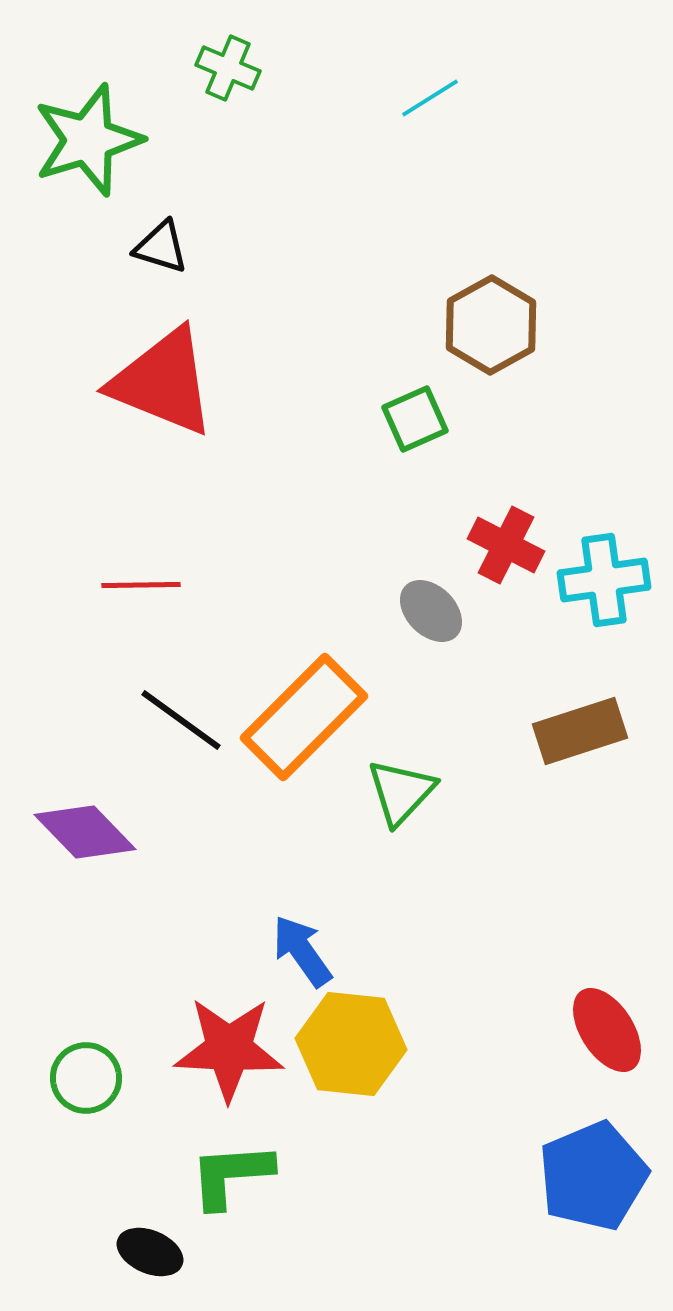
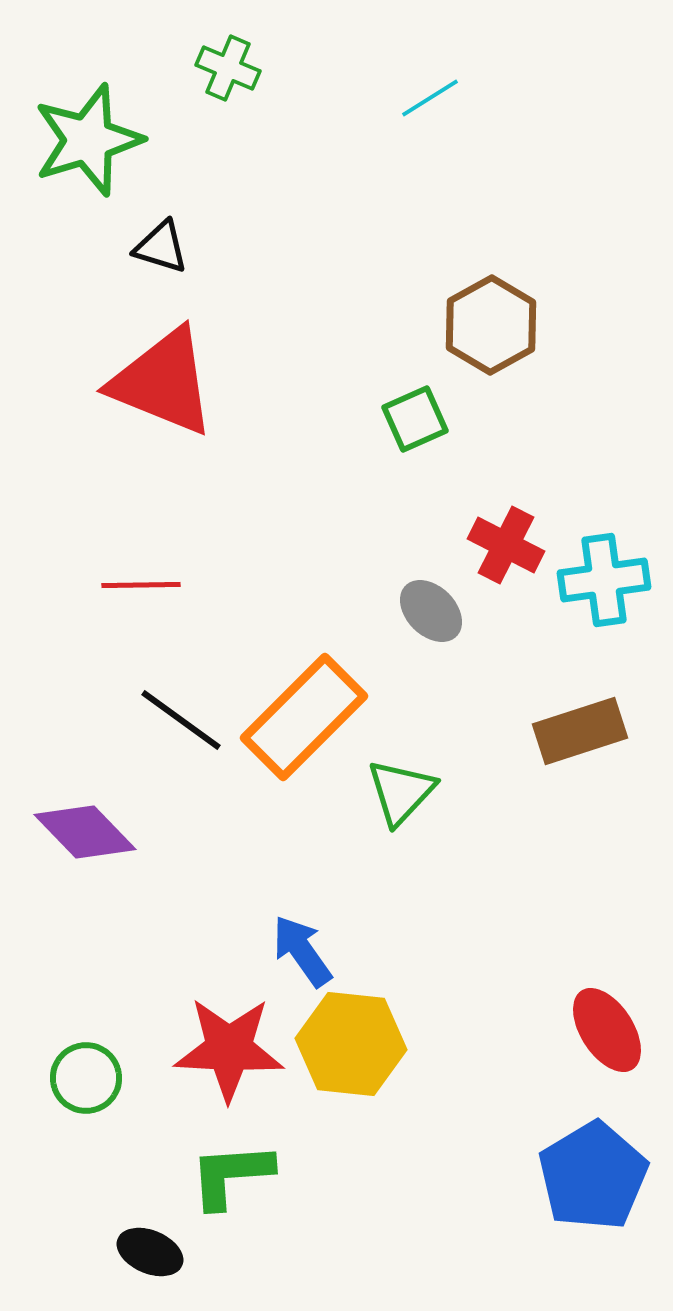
blue pentagon: rotated 8 degrees counterclockwise
